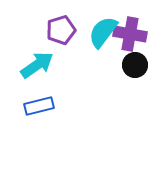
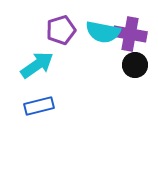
cyan semicircle: rotated 116 degrees counterclockwise
